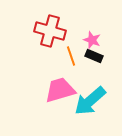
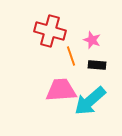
black rectangle: moved 3 px right, 9 px down; rotated 18 degrees counterclockwise
pink trapezoid: moved 1 px right; rotated 12 degrees clockwise
